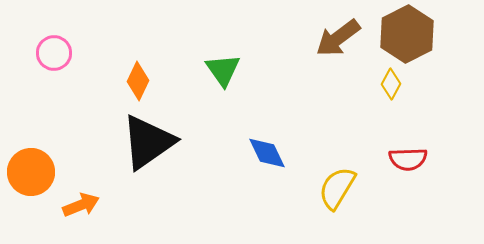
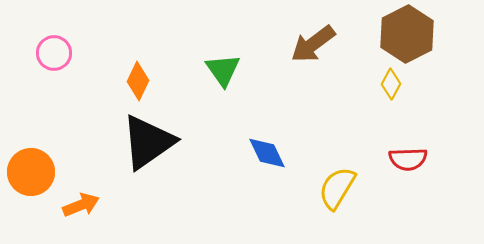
brown arrow: moved 25 px left, 6 px down
